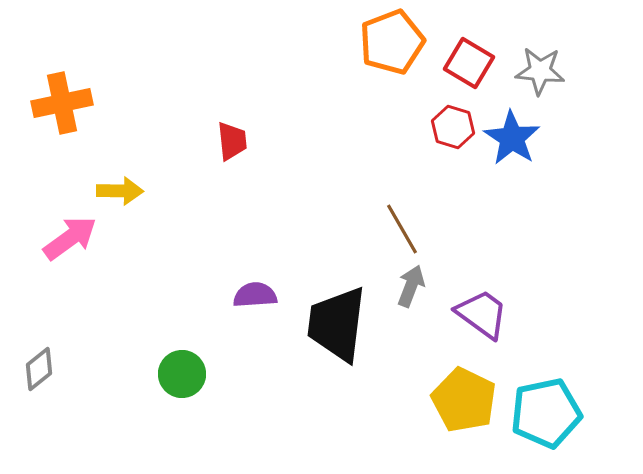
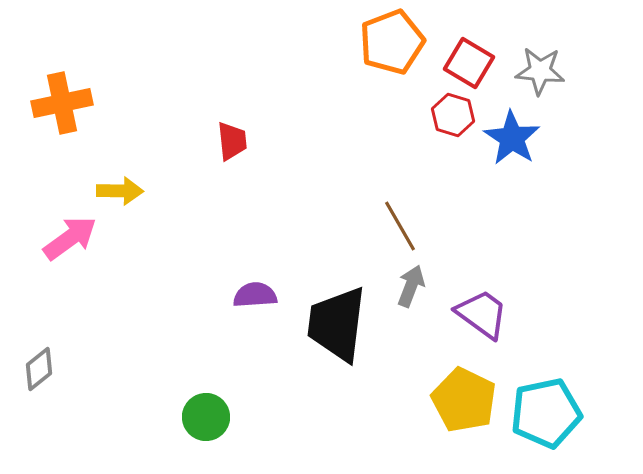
red hexagon: moved 12 px up
brown line: moved 2 px left, 3 px up
green circle: moved 24 px right, 43 px down
